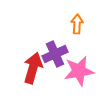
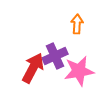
purple cross: moved 2 px down
red arrow: rotated 12 degrees clockwise
